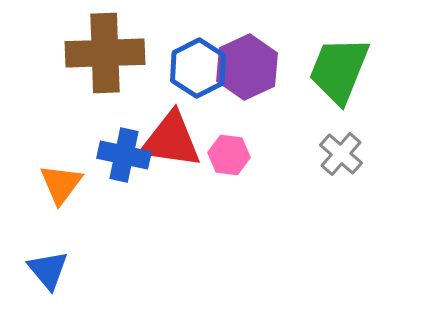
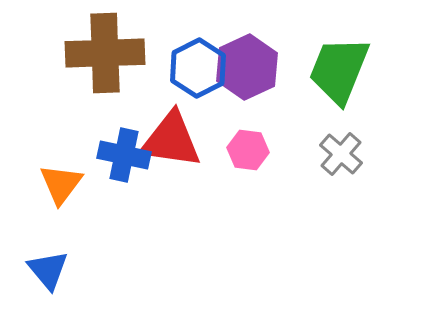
pink hexagon: moved 19 px right, 5 px up
